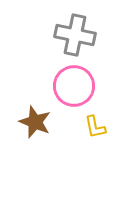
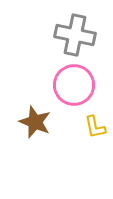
pink circle: moved 1 px up
